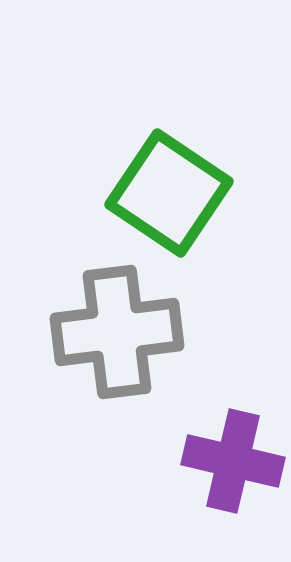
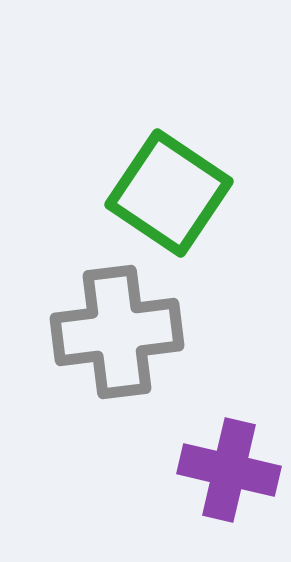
purple cross: moved 4 px left, 9 px down
